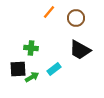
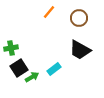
brown circle: moved 3 px right
green cross: moved 20 px left; rotated 16 degrees counterclockwise
black square: moved 1 px right, 1 px up; rotated 30 degrees counterclockwise
